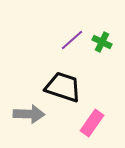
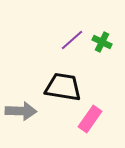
black trapezoid: rotated 9 degrees counterclockwise
gray arrow: moved 8 px left, 3 px up
pink rectangle: moved 2 px left, 4 px up
